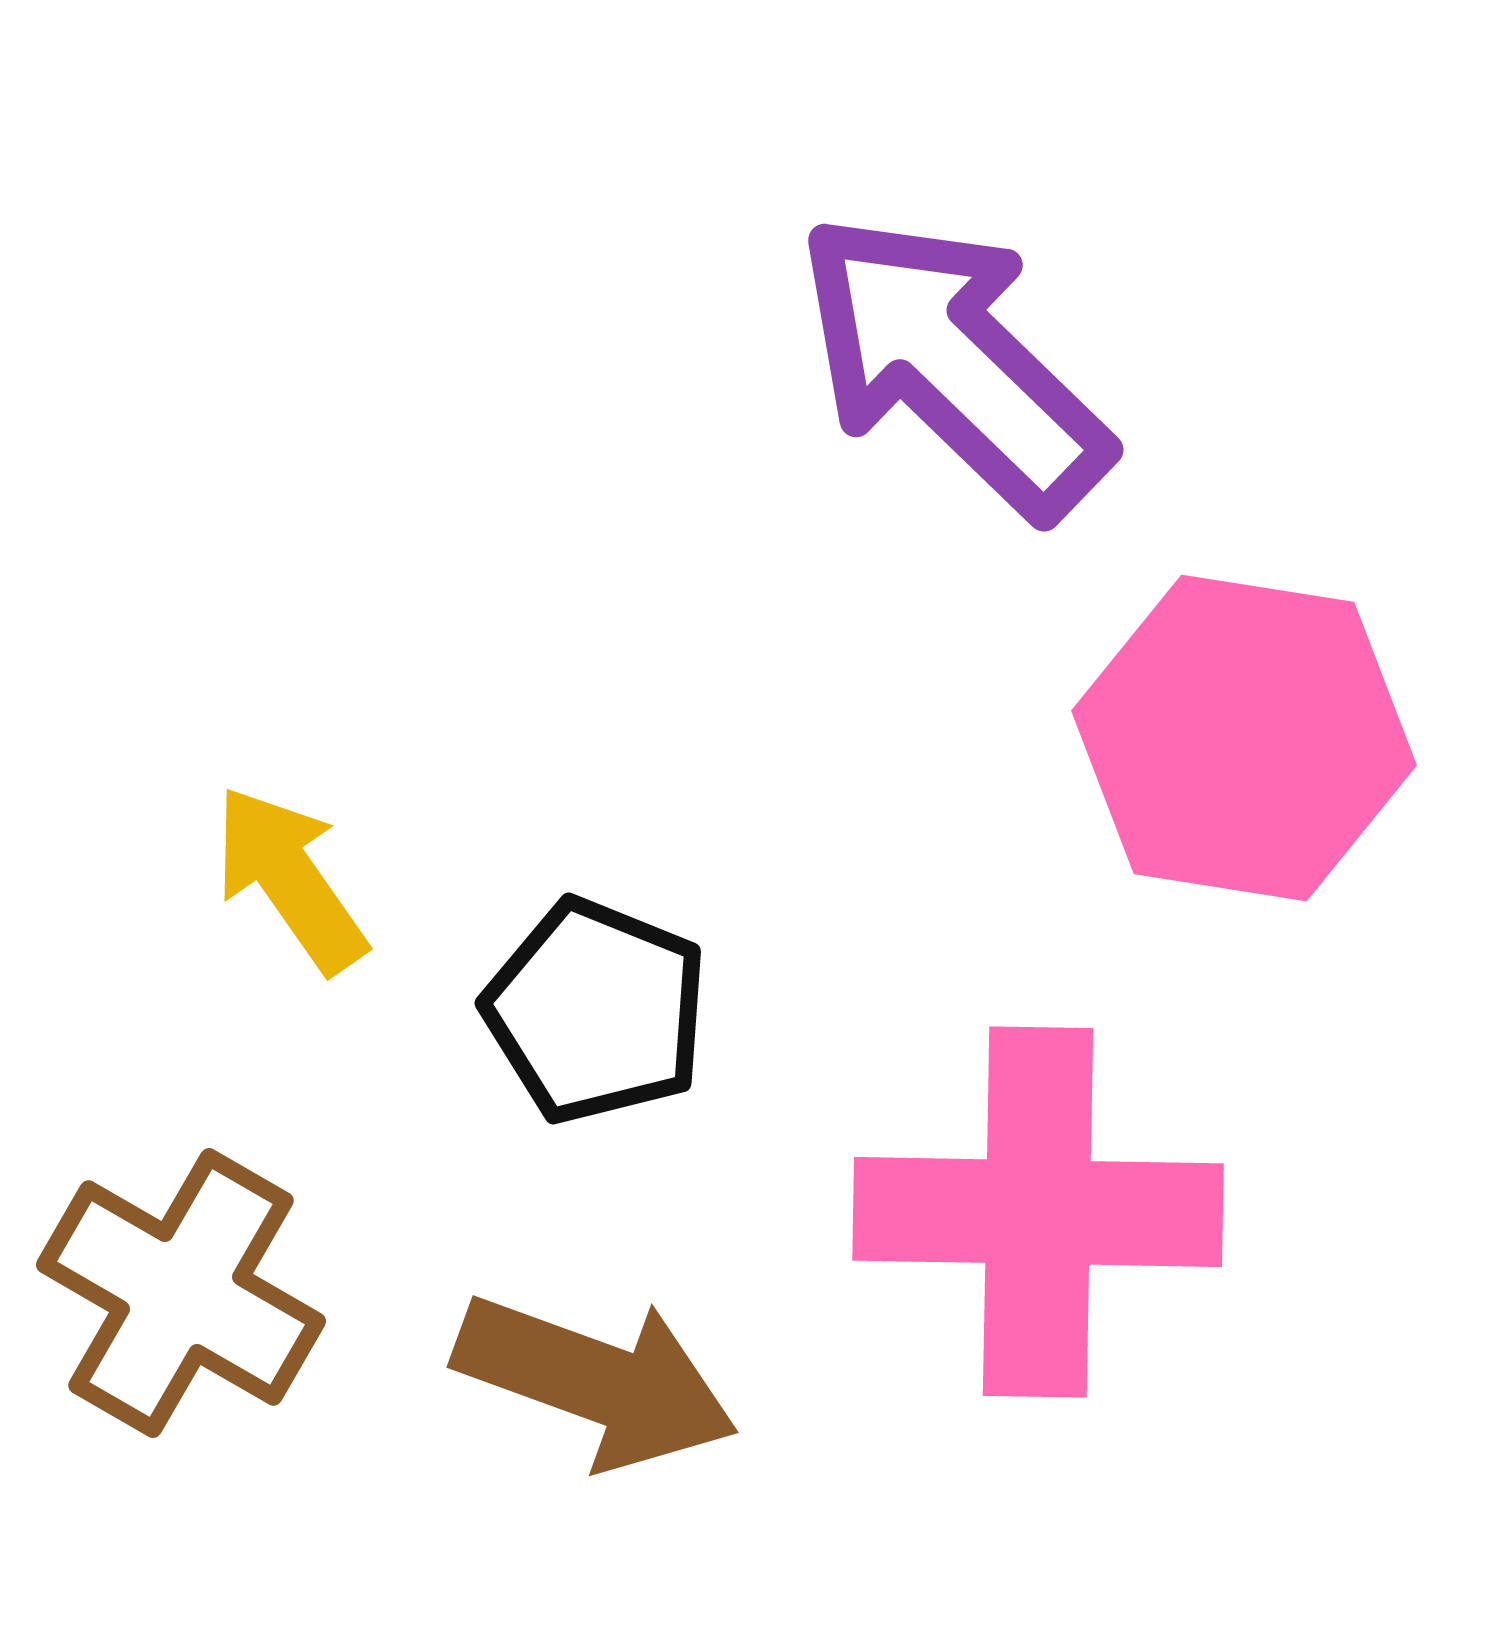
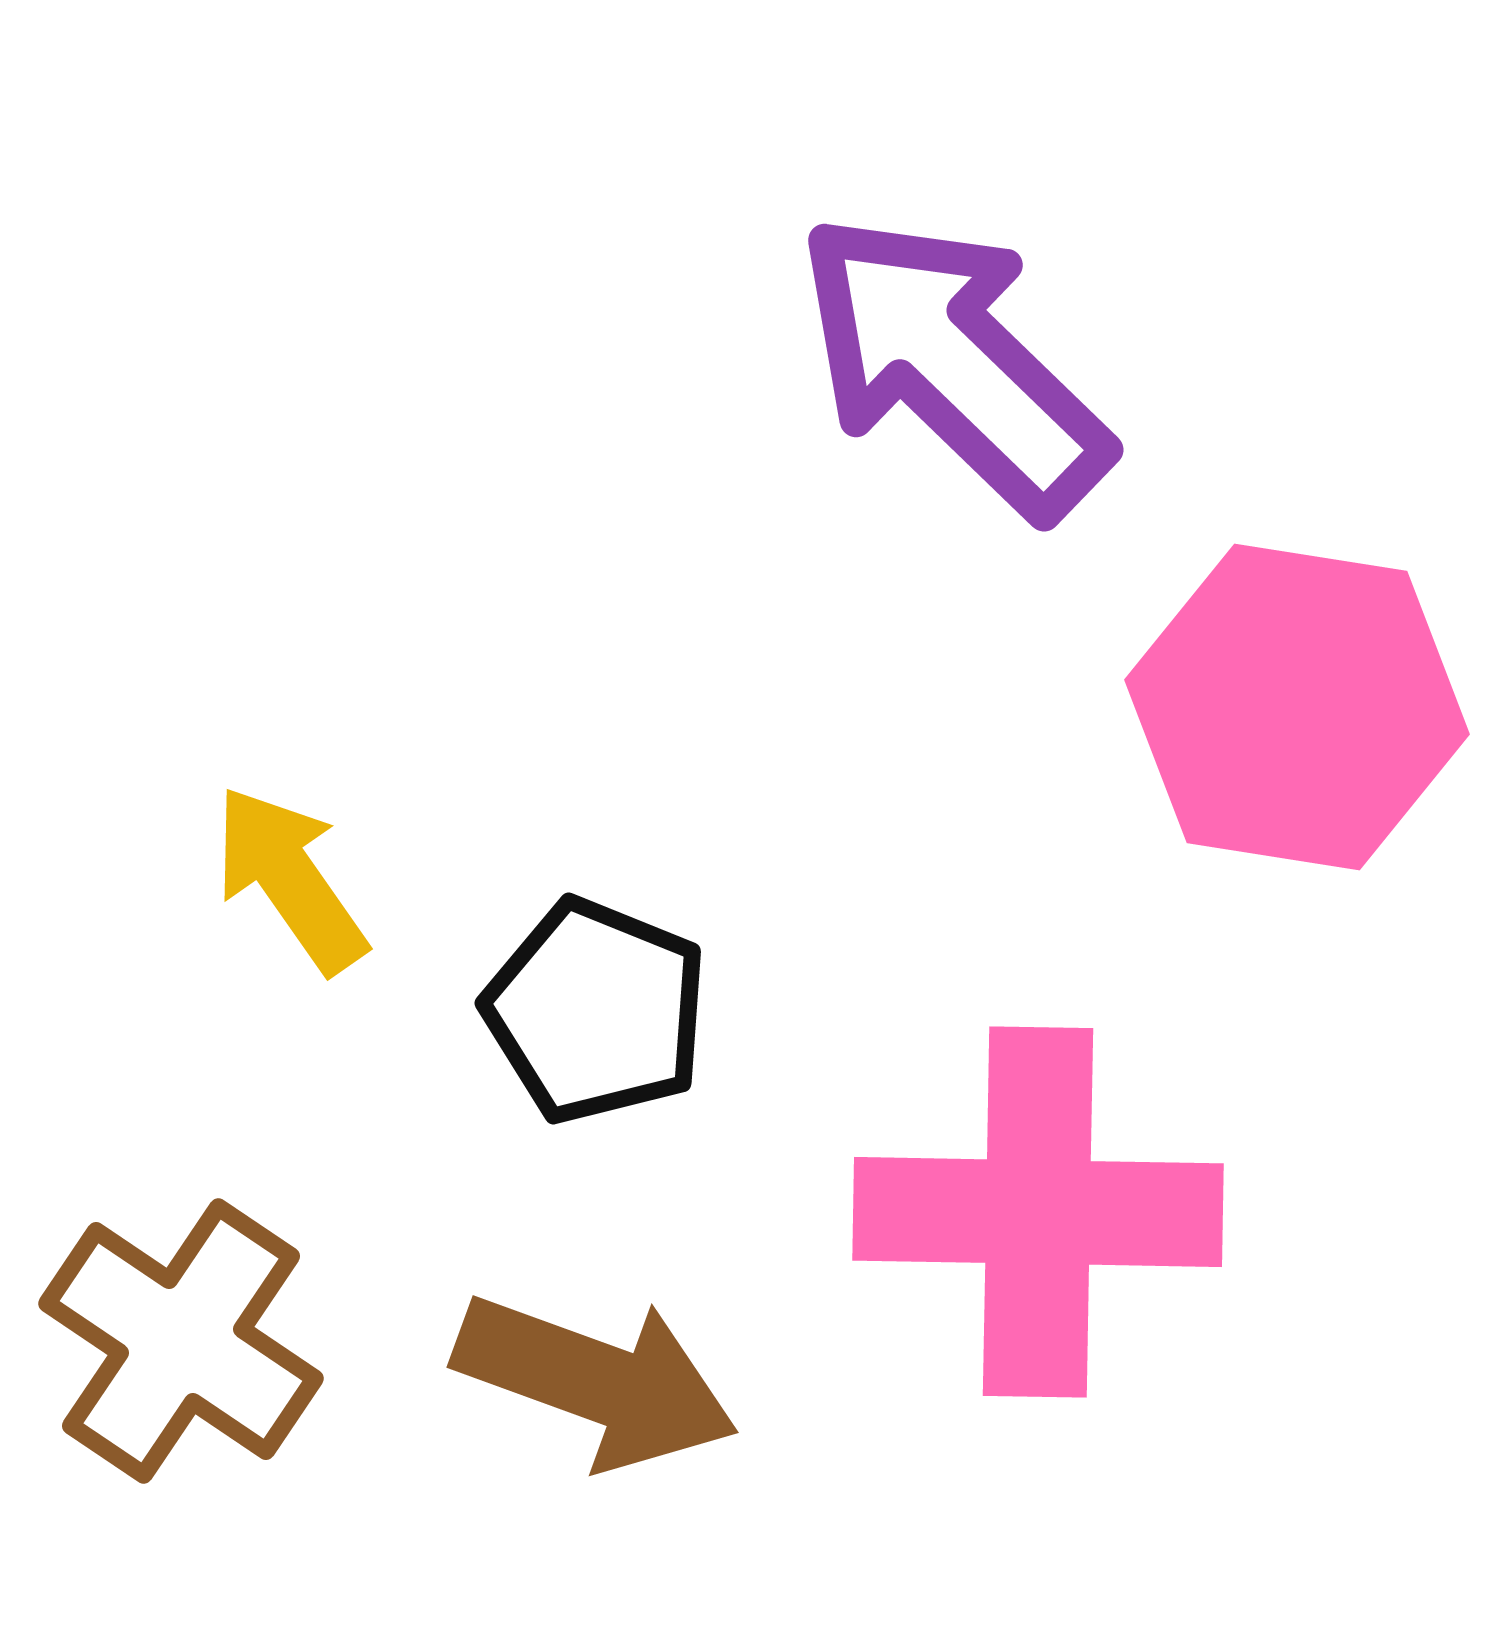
pink hexagon: moved 53 px right, 31 px up
brown cross: moved 48 px down; rotated 4 degrees clockwise
